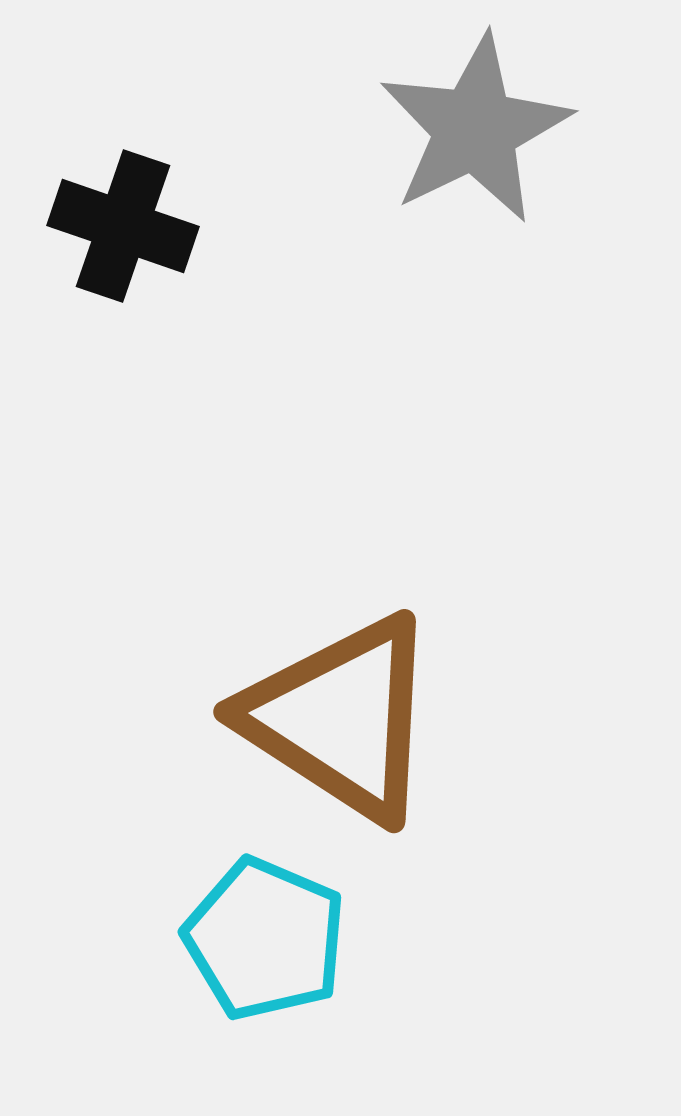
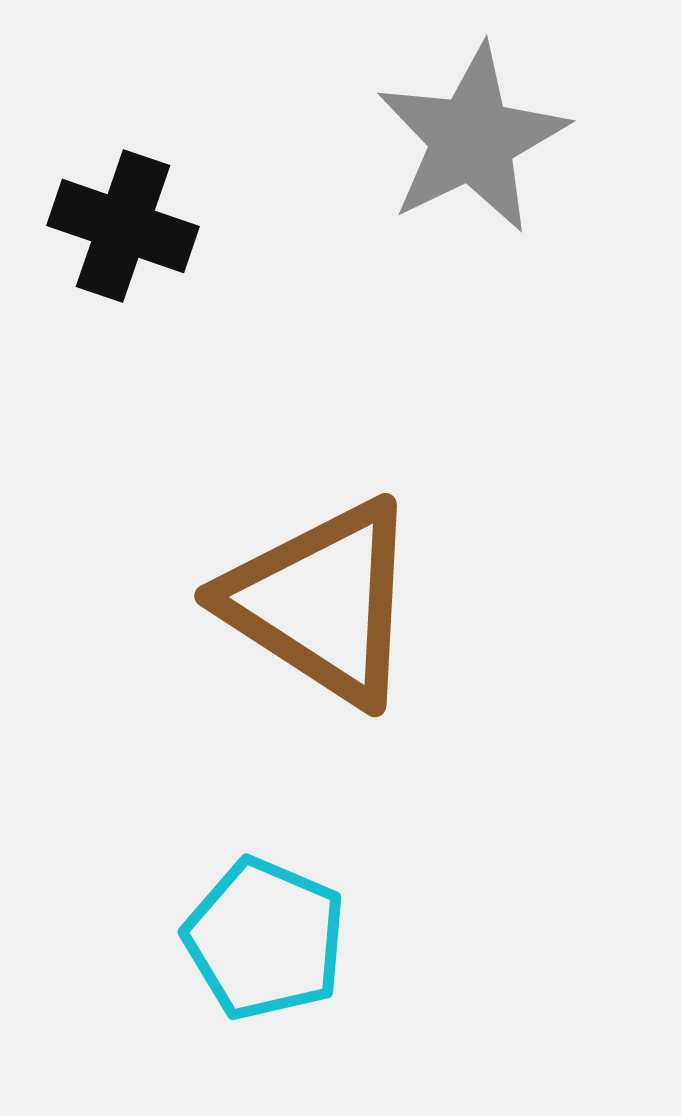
gray star: moved 3 px left, 10 px down
brown triangle: moved 19 px left, 116 px up
